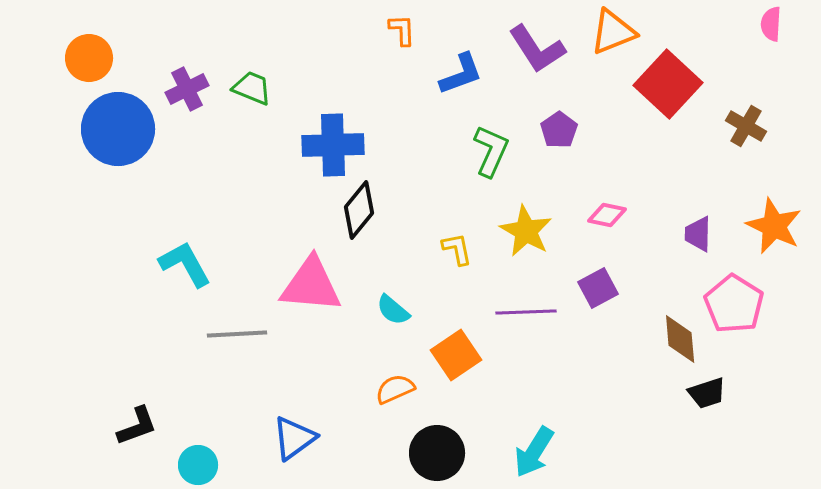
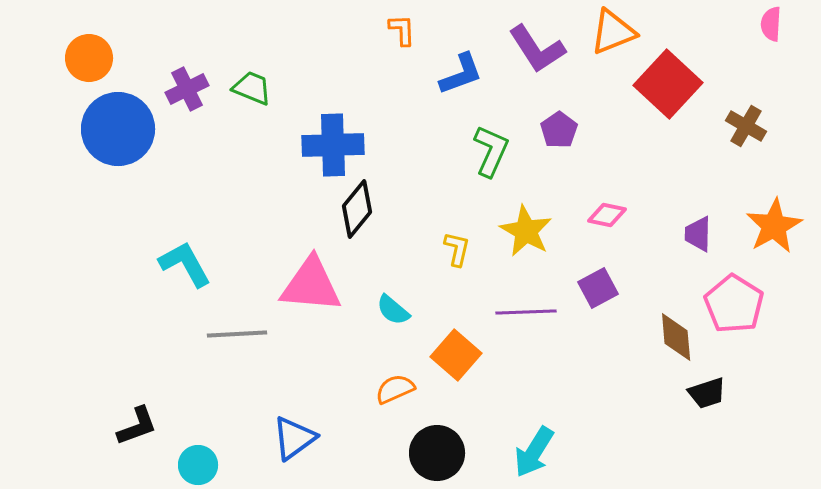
black diamond: moved 2 px left, 1 px up
orange star: rotated 18 degrees clockwise
yellow L-shape: rotated 24 degrees clockwise
brown diamond: moved 4 px left, 2 px up
orange square: rotated 15 degrees counterclockwise
